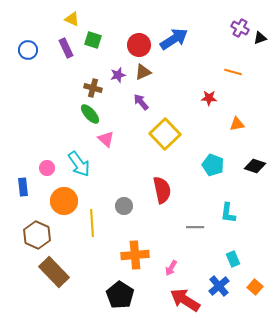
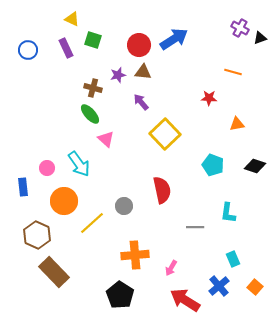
brown triangle: rotated 30 degrees clockwise
yellow line: rotated 52 degrees clockwise
